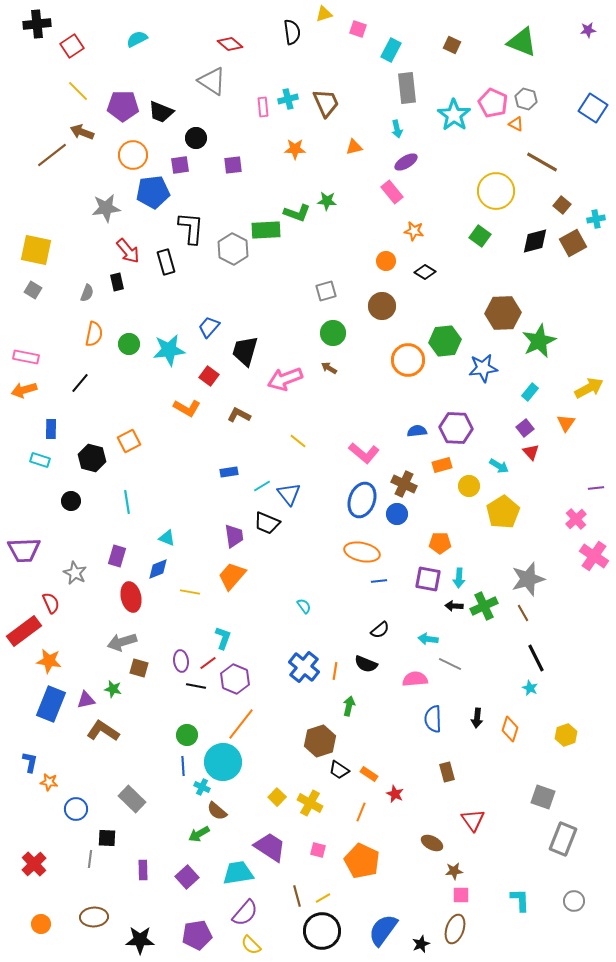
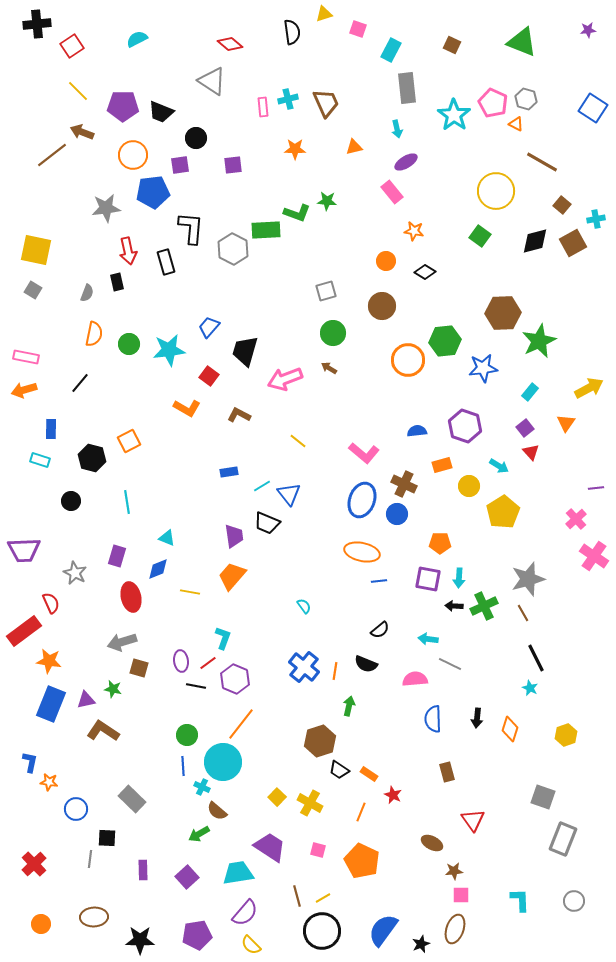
red arrow at (128, 251): rotated 28 degrees clockwise
purple hexagon at (456, 428): moved 9 px right, 2 px up; rotated 16 degrees clockwise
red star at (395, 794): moved 2 px left, 1 px down
